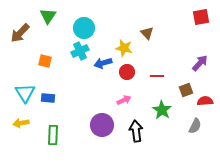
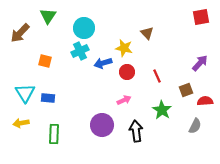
red line: rotated 64 degrees clockwise
green rectangle: moved 1 px right, 1 px up
